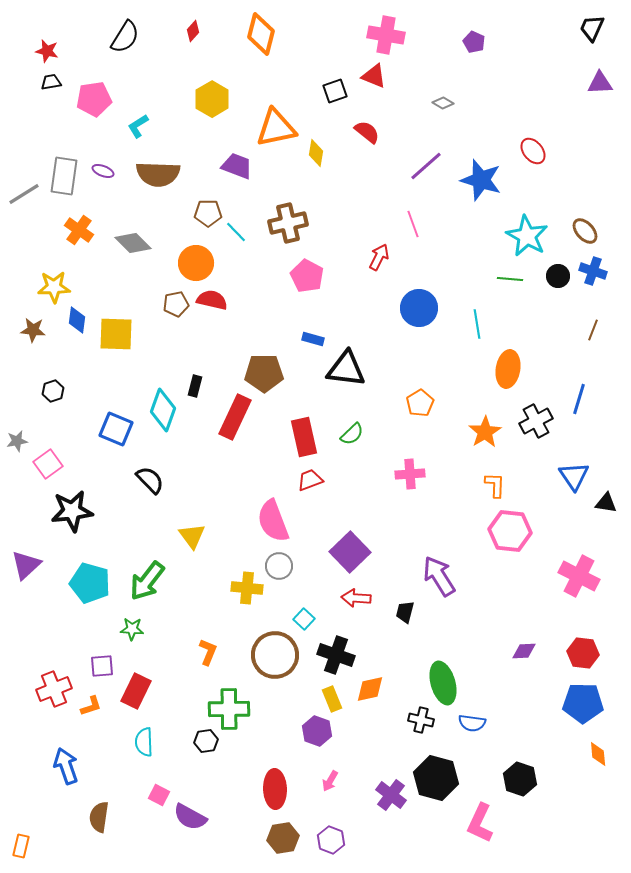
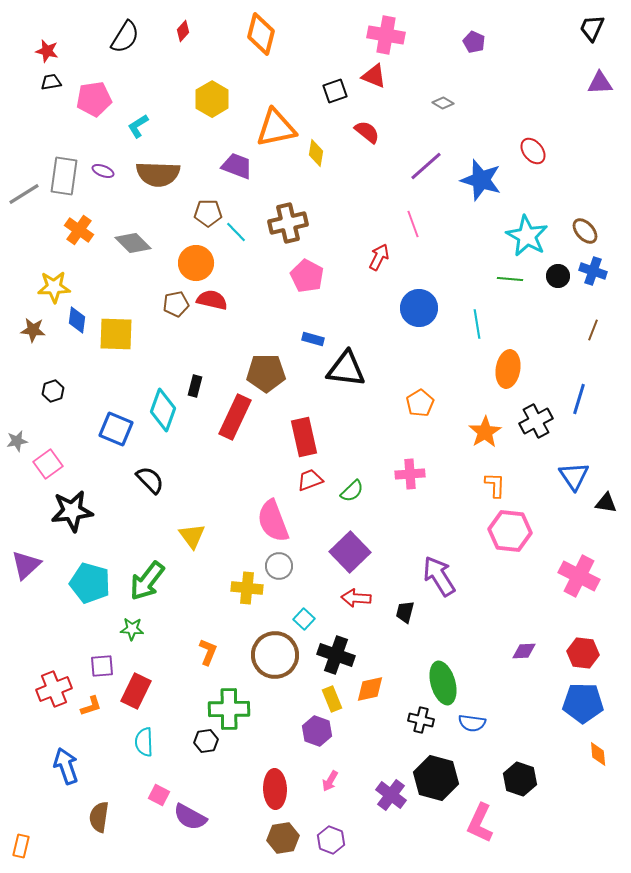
red diamond at (193, 31): moved 10 px left
brown pentagon at (264, 373): moved 2 px right
green semicircle at (352, 434): moved 57 px down
